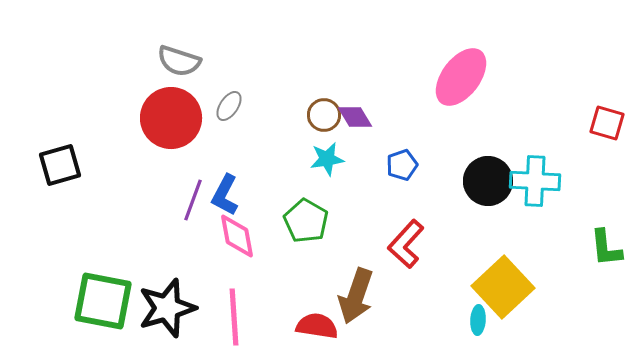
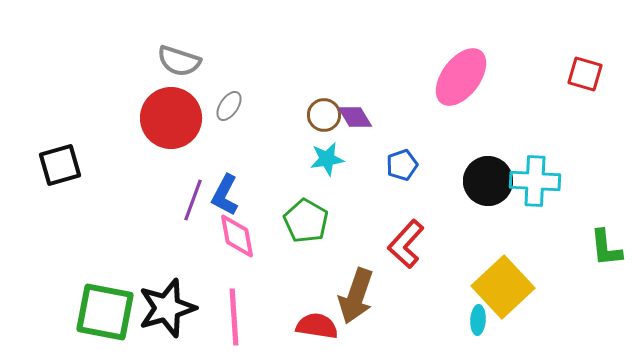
red square: moved 22 px left, 49 px up
green square: moved 2 px right, 11 px down
